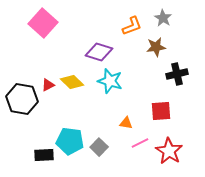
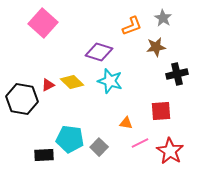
cyan pentagon: moved 2 px up
red star: moved 1 px right
